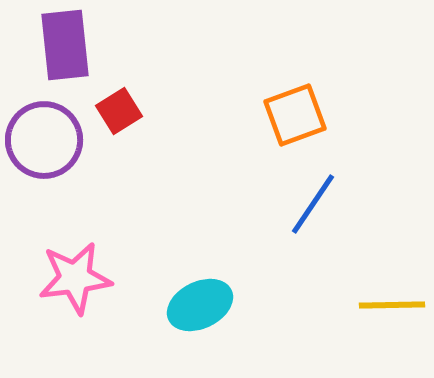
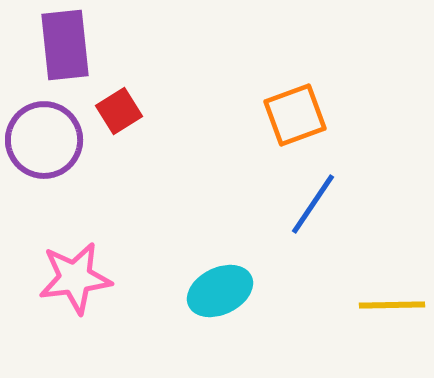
cyan ellipse: moved 20 px right, 14 px up
